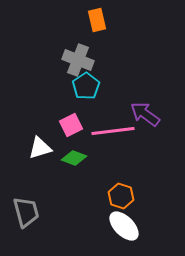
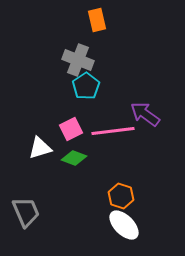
pink square: moved 4 px down
gray trapezoid: rotated 8 degrees counterclockwise
white ellipse: moved 1 px up
